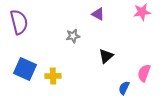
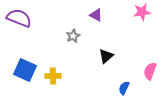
purple triangle: moved 2 px left, 1 px down
purple semicircle: moved 4 px up; rotated 55 degrees counterclockwise
gray star: rotated 16 degrees counterclockwise
blue square: moved 1 px down
pink semicircle: moved 6 px right, 2 px up
